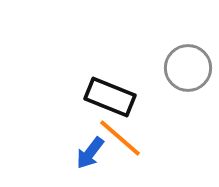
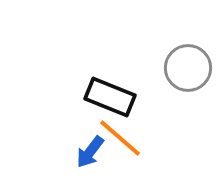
blue arrow: moved 1 px up
